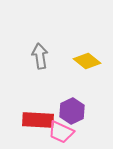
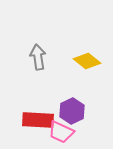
gray arrow: moved 2 px left, 1 px down
